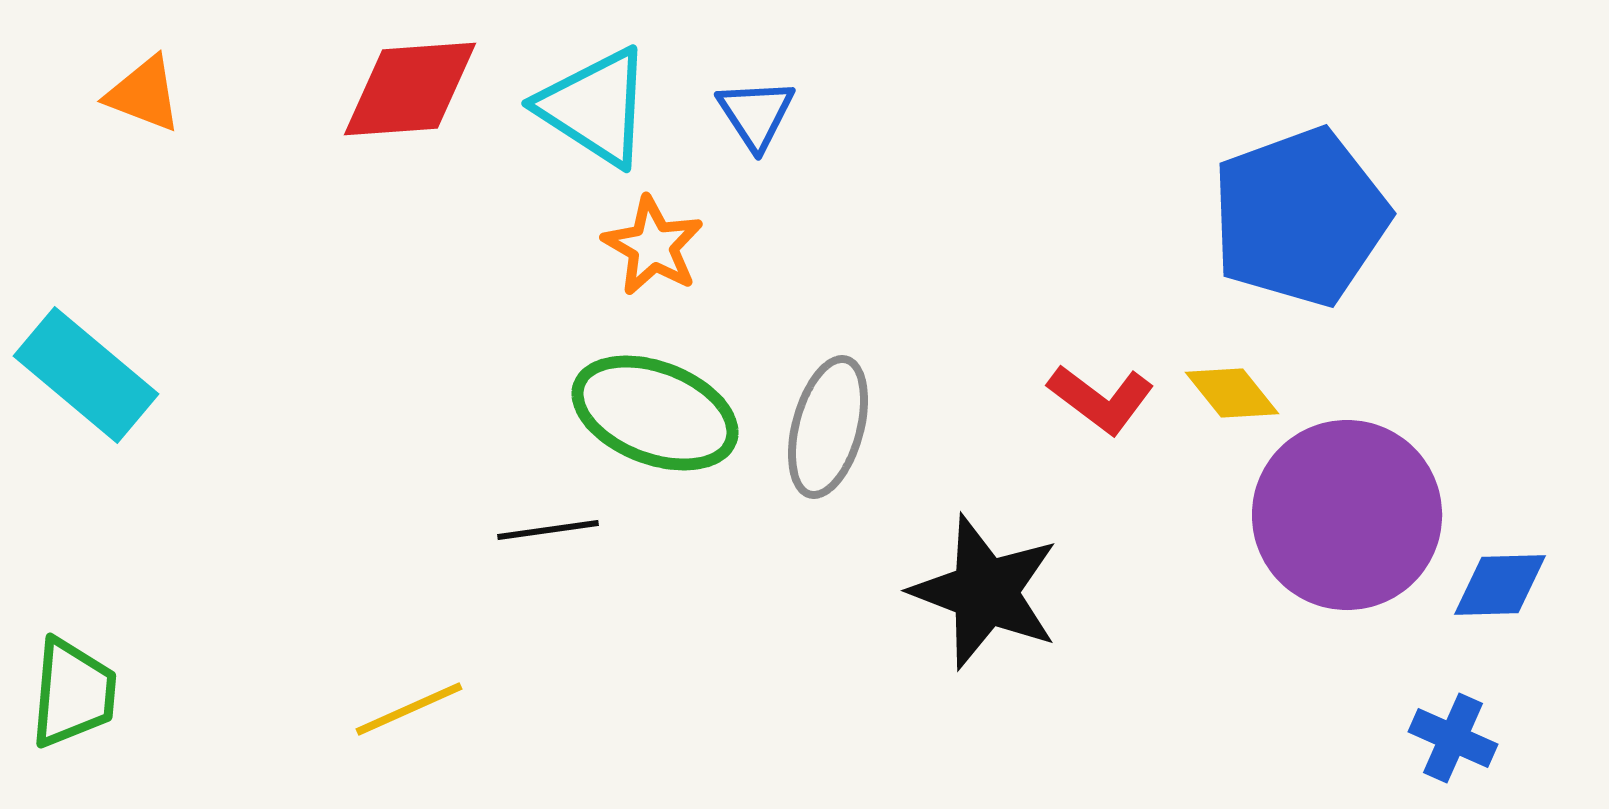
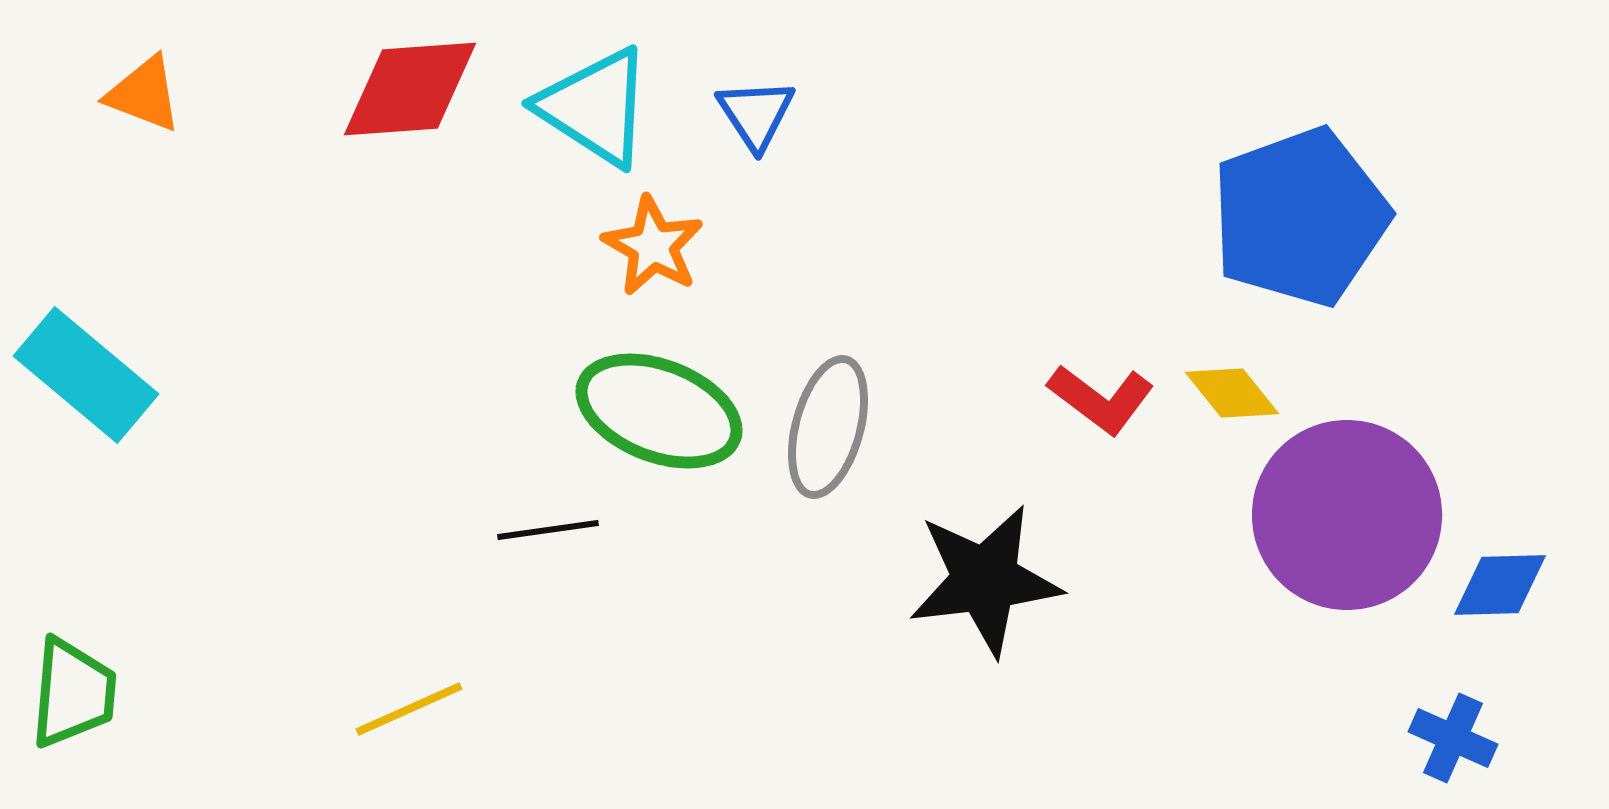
green ellipse: moved 4 px right, 2 px up
black star: moved 12 px up; rotated 28 degrees counterclockwise
